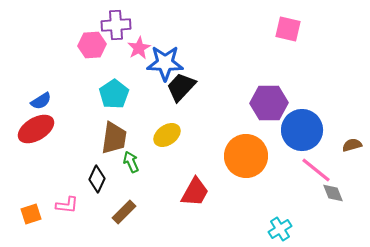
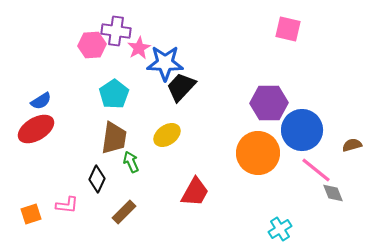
purple cross: moved 6 px down; rotated 12 degrees clockwise
orange circle: moved 12 px right, 3 px up
